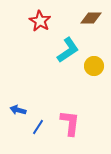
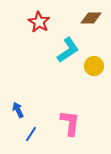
red star: moved 1 px left, 1 px down
blue arrow: rotated 49 degrees clockwise
blue line: moved 7 px left, 7 px down
